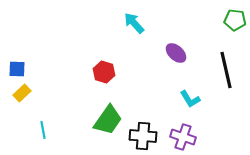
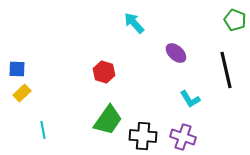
green pentagon: rotated 15 degrees clockwise
